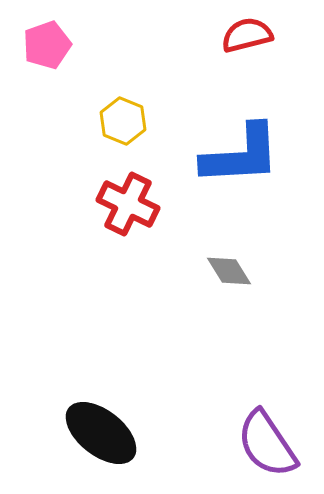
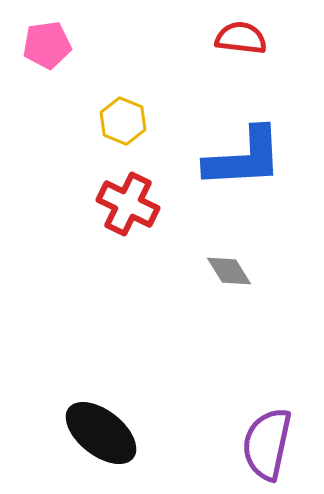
red semicircle: moved 6 px left, 3 px down; rotated 21 degrees clockwise
pink pentagon: rotated 12 degrees clockwise
blue L-shape: moved 3 px right, 3 px down
purple semicircle: rotated 46 degrees clockwise
